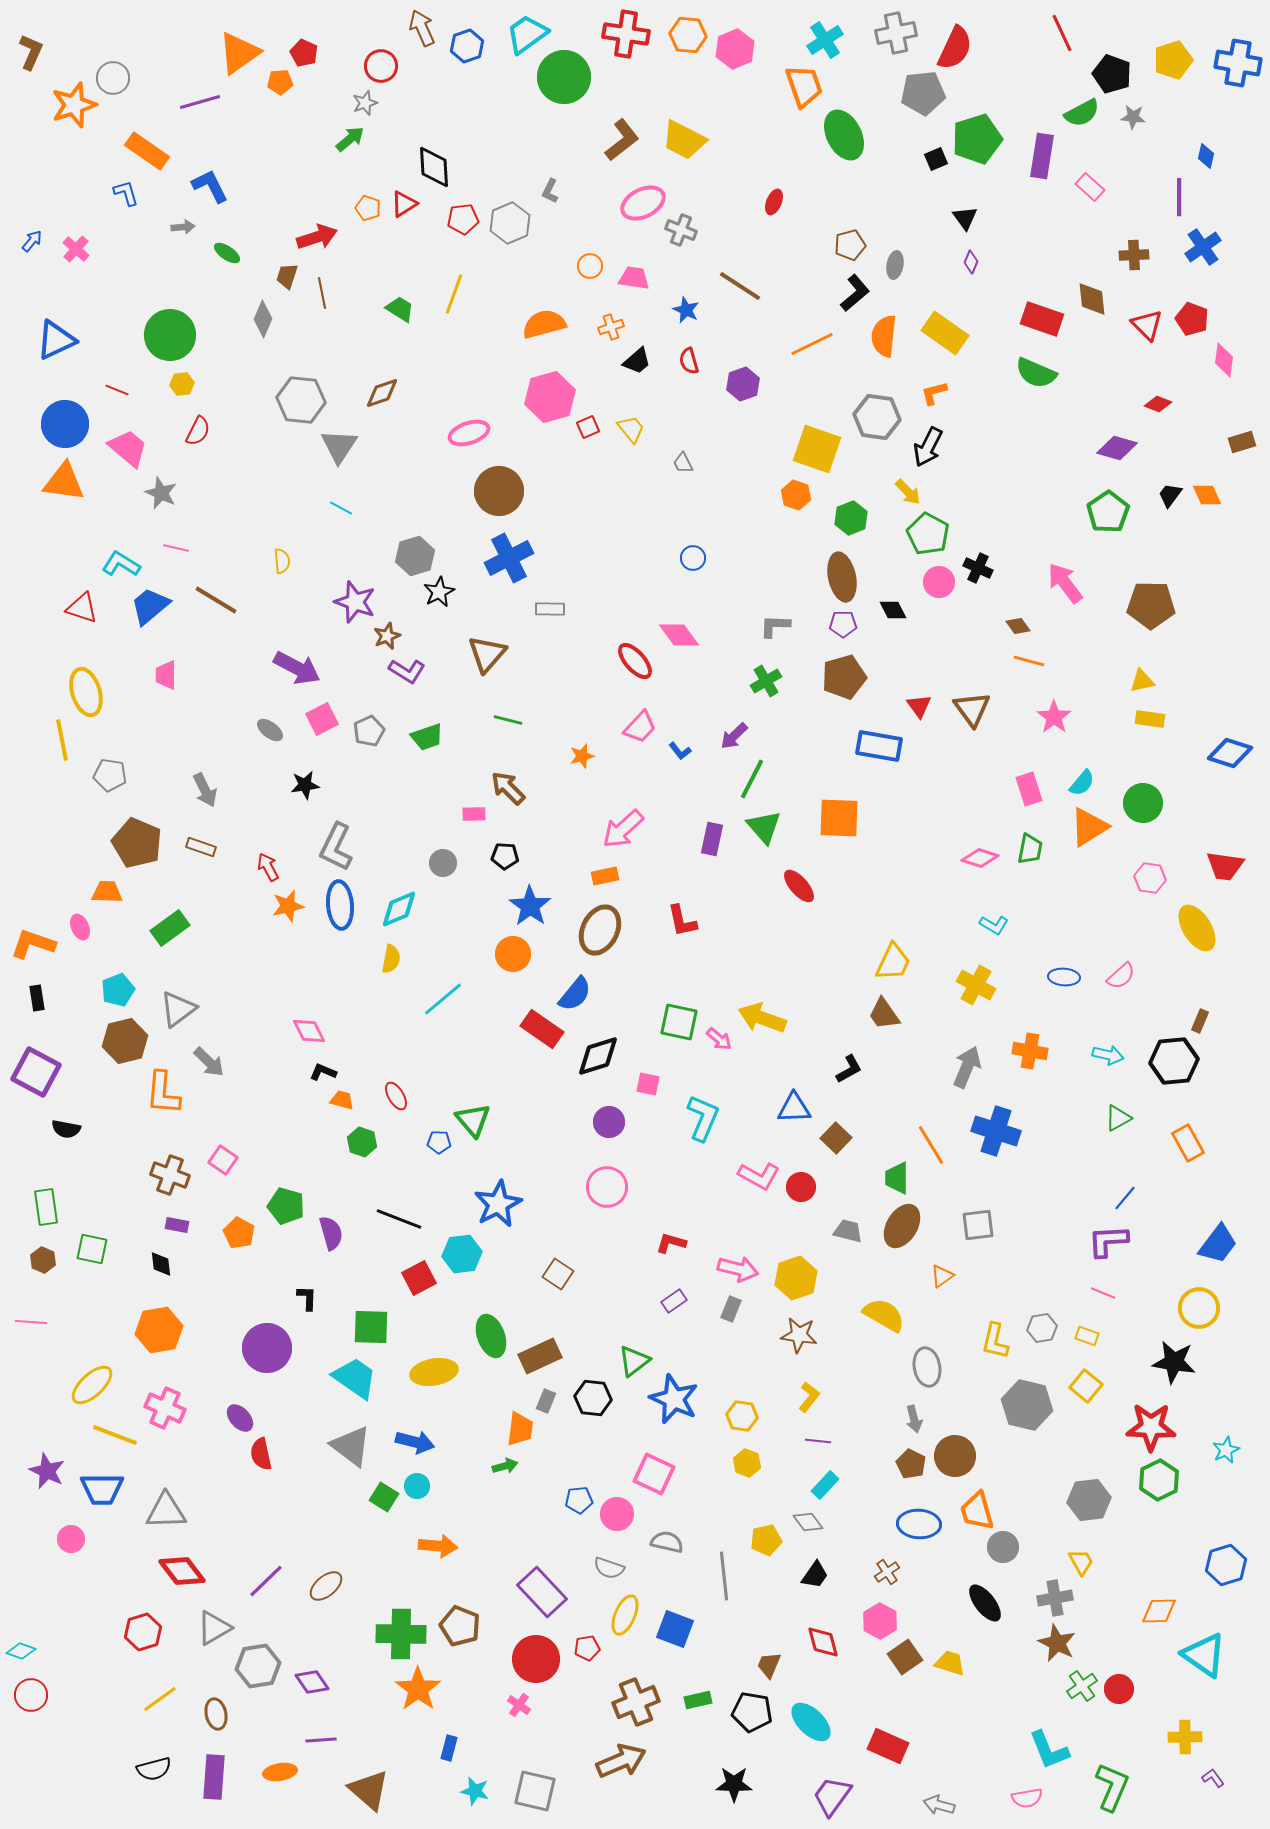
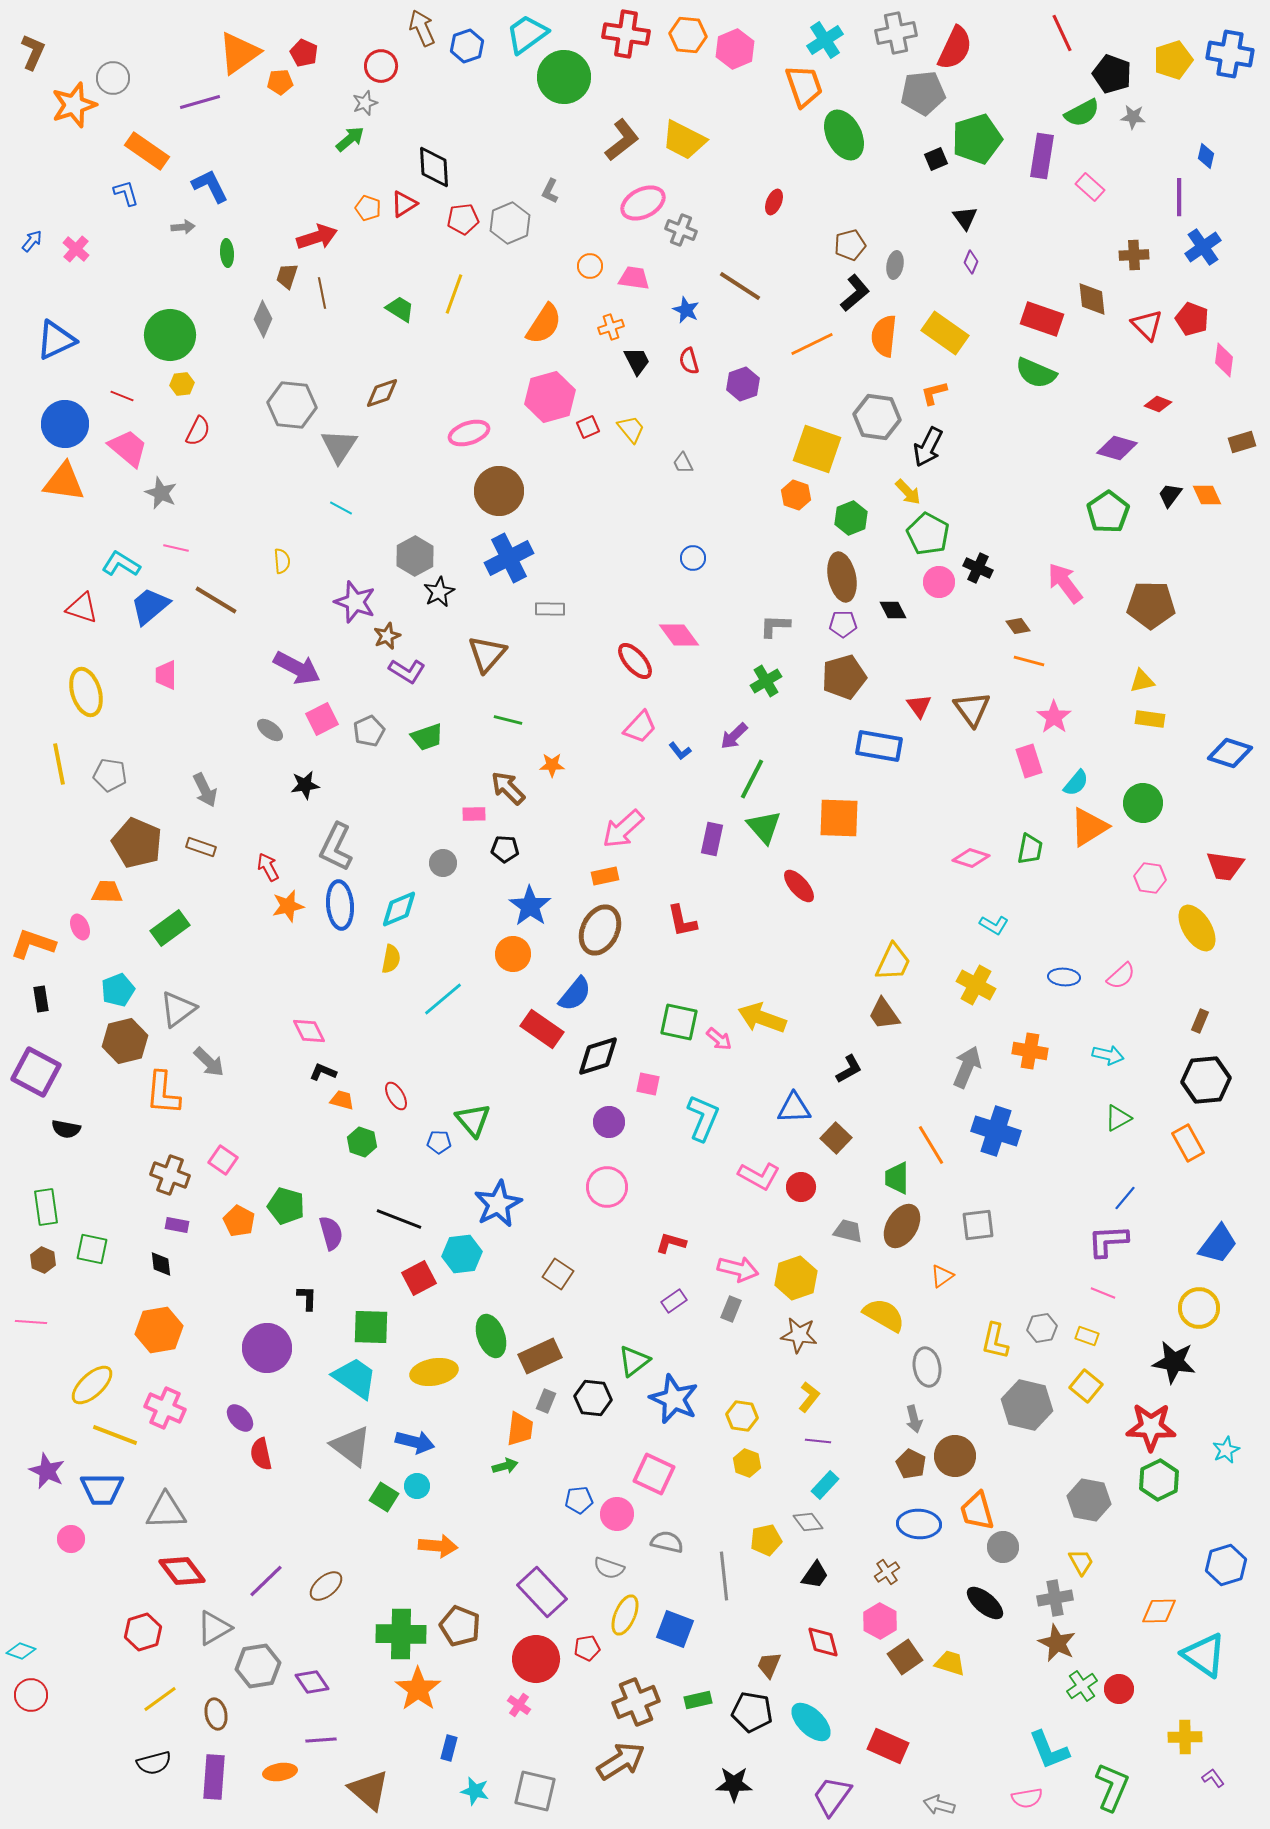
brown L-shape at (31, 52): moved 2 px right
blue cross at (1238, 63): moved 8 px left, 9 px up
green ellipse at (227, 253): rotated 52 degrees clockwise
orange semicircle at (544, 324): rotated 138 degrees clockwise
black trapezoid at (637, 361): rotated 76 degrees counterclockwise
red line at (117, 390): moved 5 px right, 6 px down
gray hexagon at (301, 400): moved 9 px left, 5 px down
gray hexagon at (415, 556): rotated 12 degrees counterclockwise
yellow line at (62, 740): moved 3 px left, 24 px down
orange star at (582, 756): moved 30 px left, 9 px down; rotated 15 degrees clockwise
cyan semicircle at (1082, 783): moved 6 px left
pink rectangle at (1029, 789): moved 28 px up
black pentagon at (505, 856): moved 7 px up
pink diamond at (980, 858): moved 9 px left
black rectangle at (37, 998): moved 4 px right, 1 px down
black hexagon at (1174, 1061): moved 32 px right, 19 px down
orange pentagon at (239, 1233): moved 12 px up
gray hexagon at (1089, 1500): rotated 18 degrees clockwise
black ellipse at (985, 1603): rotated 12 degrees counterclockwise
brown arrow at (621, 1761): rotated 9 degrees counterclockwise
black semicircle at (154, 1769): moved 6 px up
